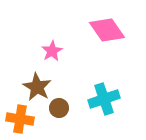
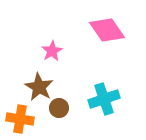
brown star: moved 2 px right
